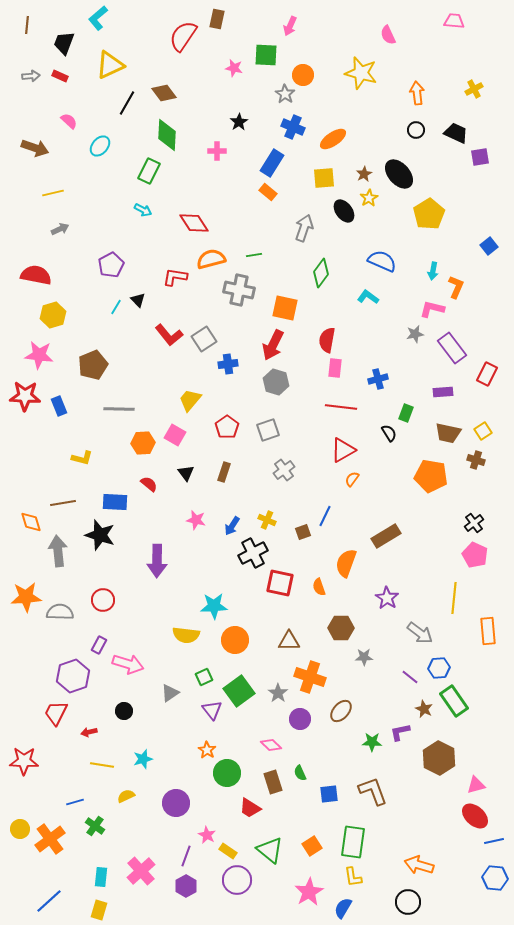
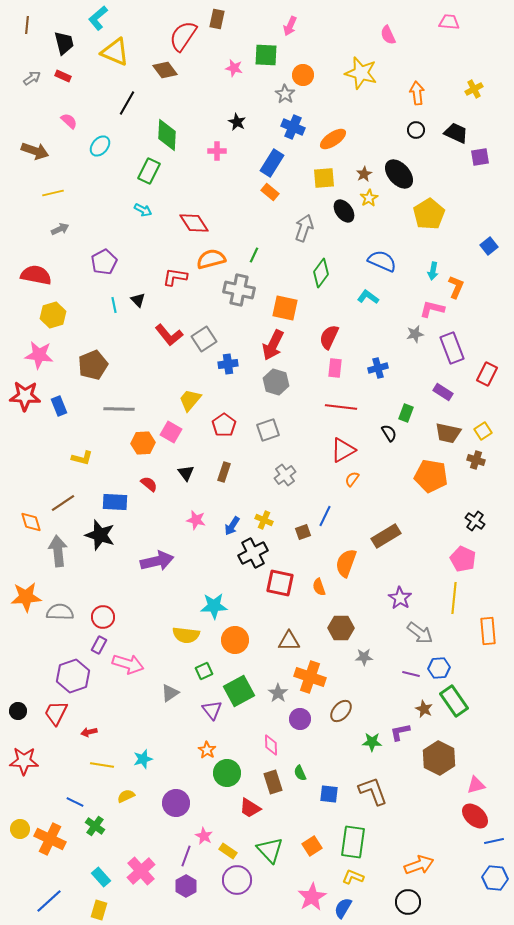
pink trapezoid at (454, 21): moved 5 px left, 1 px down
black trapezoid at (64, 43): rotated 145 degrees clockwise
yellow triangle at (110, 65): moved 5 px right, 13 px up; rotated 48 degrees clockwise
gray arrow at (31, 76): moved 1 px right, 2 px down; rotated 30 degrees counterclockwise
red rectangle at (60, 76): moved 3 px right
brown diamond at (164, 93): moved 1 px right, 23 px up
black star at (239, 122): moved 2 px left; rotated 12 degrees counterclockwise
brown arrow at (35, 148): moved 3 px down
orange rectangle at (268, 192): moved 2 px right
green line at (254, 255): rotated 56 degrees counterclockwise
purple pentagon at (111, 265): moved 7 px left, 3 px up
cyan line at (116, 307): moved 2 px left, 2 px up; rotated 42 degrees counterclockwise
red semicircle at (327, 340): moved 2 px right, 3 px up; rotated 15 degrees clockwise
purple rectangle at (452, 348): rotated 16 degrees clockwise
blue cross at (378, 379): moved 11 px up
purple rectangle at (443, 392): rotated 36 degrees clockwise
red pentagon at (227, 427): moved 3 px left, 2 px up
pink square at (175, 435): moved 4 px left, 3 px up
gray cross at (284, 470): moved 1 px right, 5 px down
brown line at (63, 503): rotated 25 degrees counterclockwise
yellow cross at (267, 520): moved 3 px left
black cross at (474, 523): moved 1 px right, 2 px up; rotated 18 degrees counterclockwise
pink pentagon at (475, 555): moved 12 px left, 4 px down
purple arrow at (157, 561): rotated 104 degrees counterclockwise
purple star at (387, 598): moved 13 px right
red circle at (103, 600): moved 17 px down
green square at (204, 677): moved 6 px up
purple line at (410, 677): moved 1 px right, 3 px up; rotated 24 degrees counterclockwise
green square at (239, 691): rotated 8 degrees clockwise
black circle at (124, 711): moved 106 px left
pink diamond at (271, 745): rotated 45 degrees clockwise
blue square at (329, 794): rotated 12 degrees clockwise
blue line at (75, 802): rotated 42 degrees clockwise
pink star at (207, 835): moved 3 px left, 1 px down
orange cross at (50, 839): rotated 28 degrees counterclockwise
green triangle at (270, 850): rotated 8 degrees clockwise
orange arrow at (419, 865): rotated 144 degrees clockwise
cyan rectangle at (101, 877): rotated 48 degrees counterclockwise
yellow L-shape at (353, 877): rotated 120 degrees clockwise
pink star at (309, 892): moved 3 px right, 5 px down
